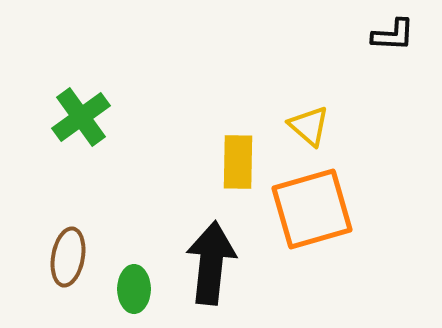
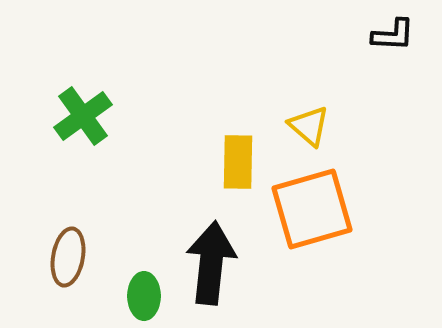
green cross: moved 2 px right, 1 px up
green ellipse: moved 10 px right, 7 px down
